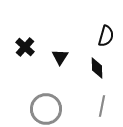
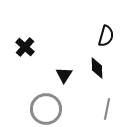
black triangle: moved 4 px right, 18 px down
gray line: moved 5 px right, 3 px down
